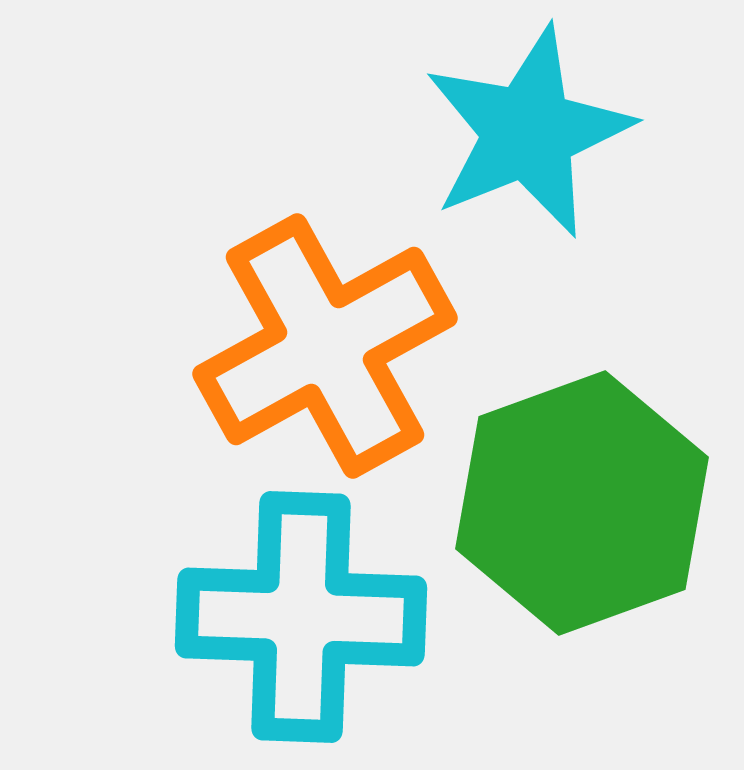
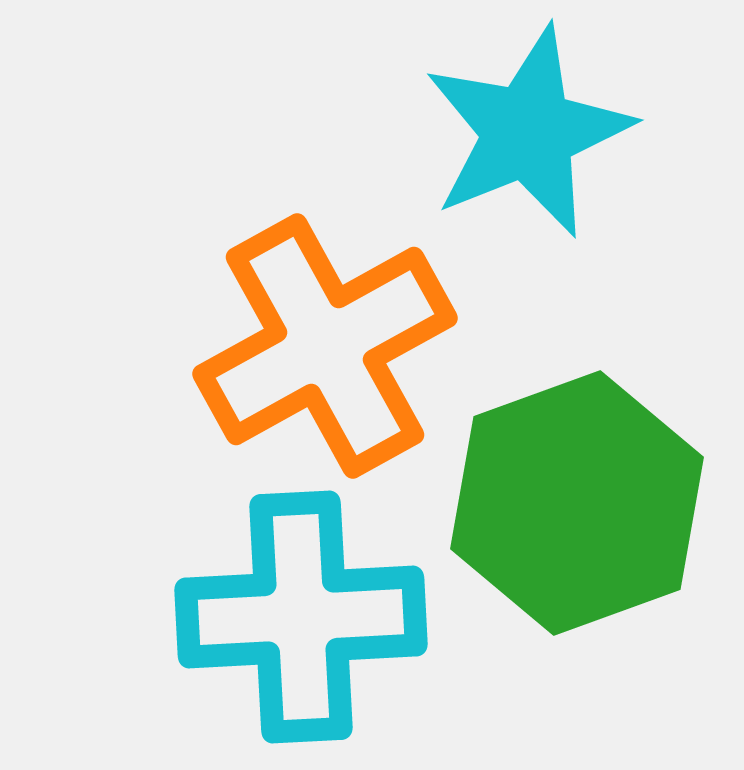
green hexagon: moved 5 px left
cyan cross: rotated 5 degrees counterclockwise
